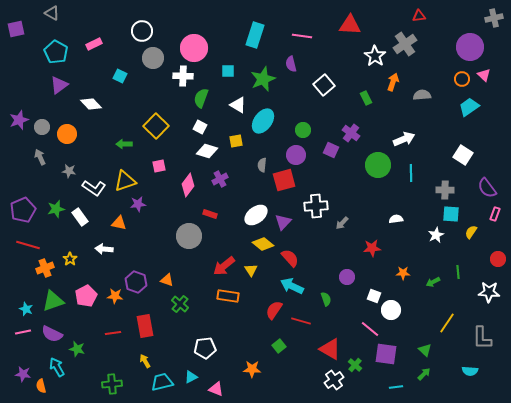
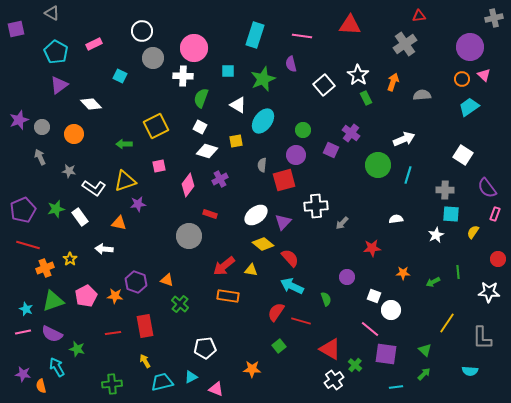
white star at (375, 56): moved 17 px left, 19 px down
yellow square at (156, 126): rotated 20 degrees clockwise
orange circle at (67, 134): moved 7 px right
cyan line at (411, 173): moved 3 px left, 2 px down; rotated 18 degrees clockwise
yellow semicircle at (471, 232): moved 2 px right
yellow triangle at (251, 270): rotated 48 degrees counterclockwise
red semicircle at (274, 310): moved 2 px right, 2 px down
